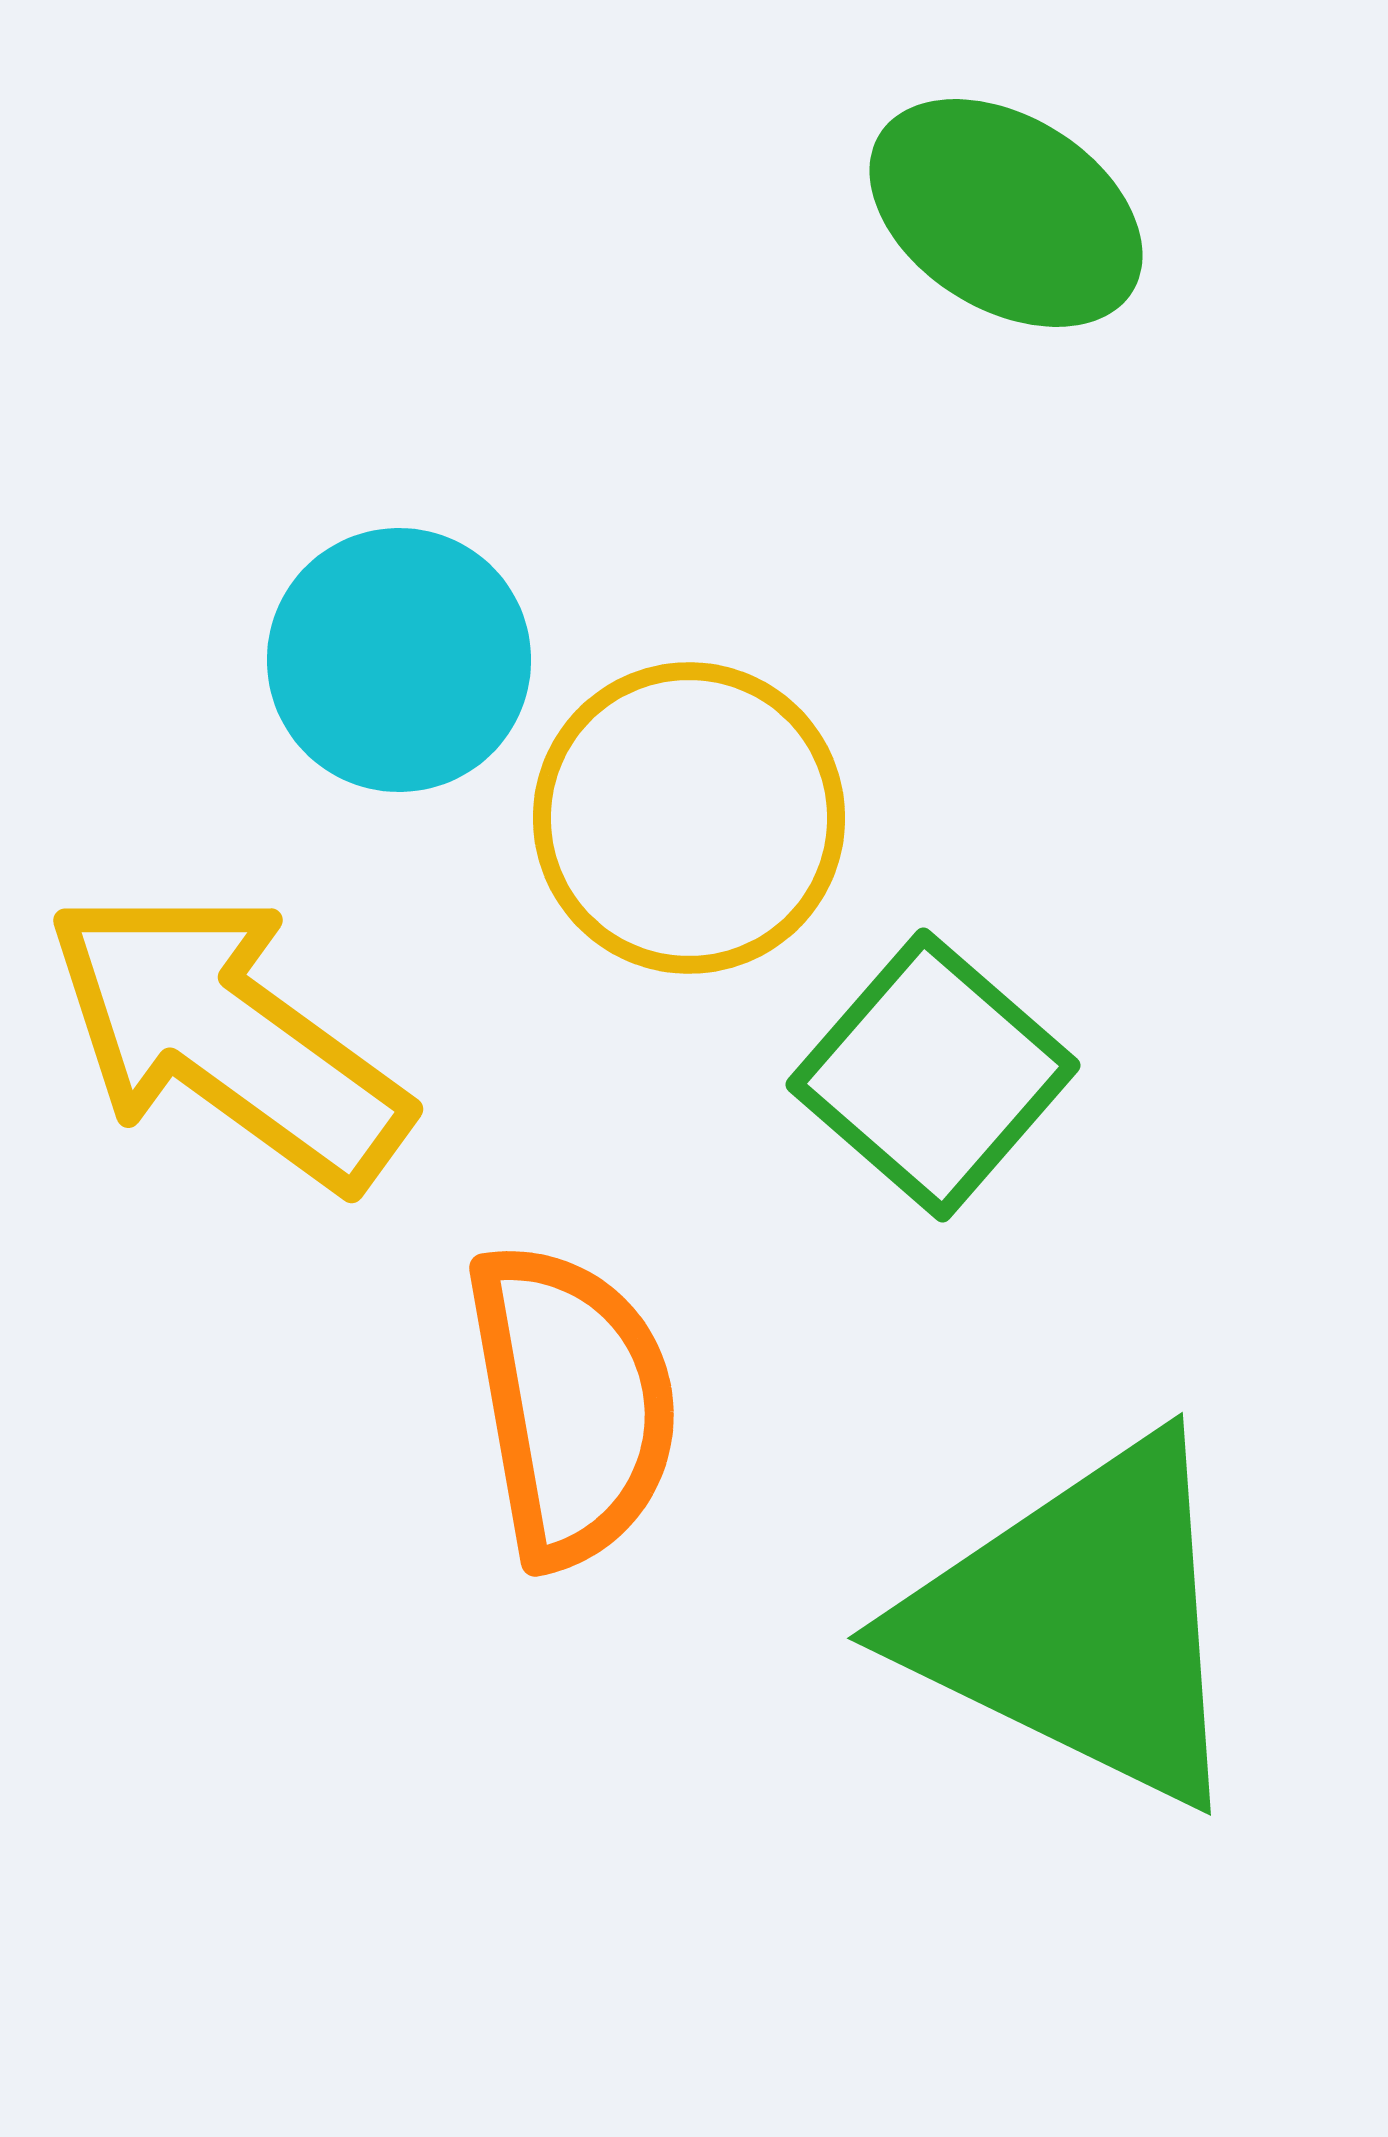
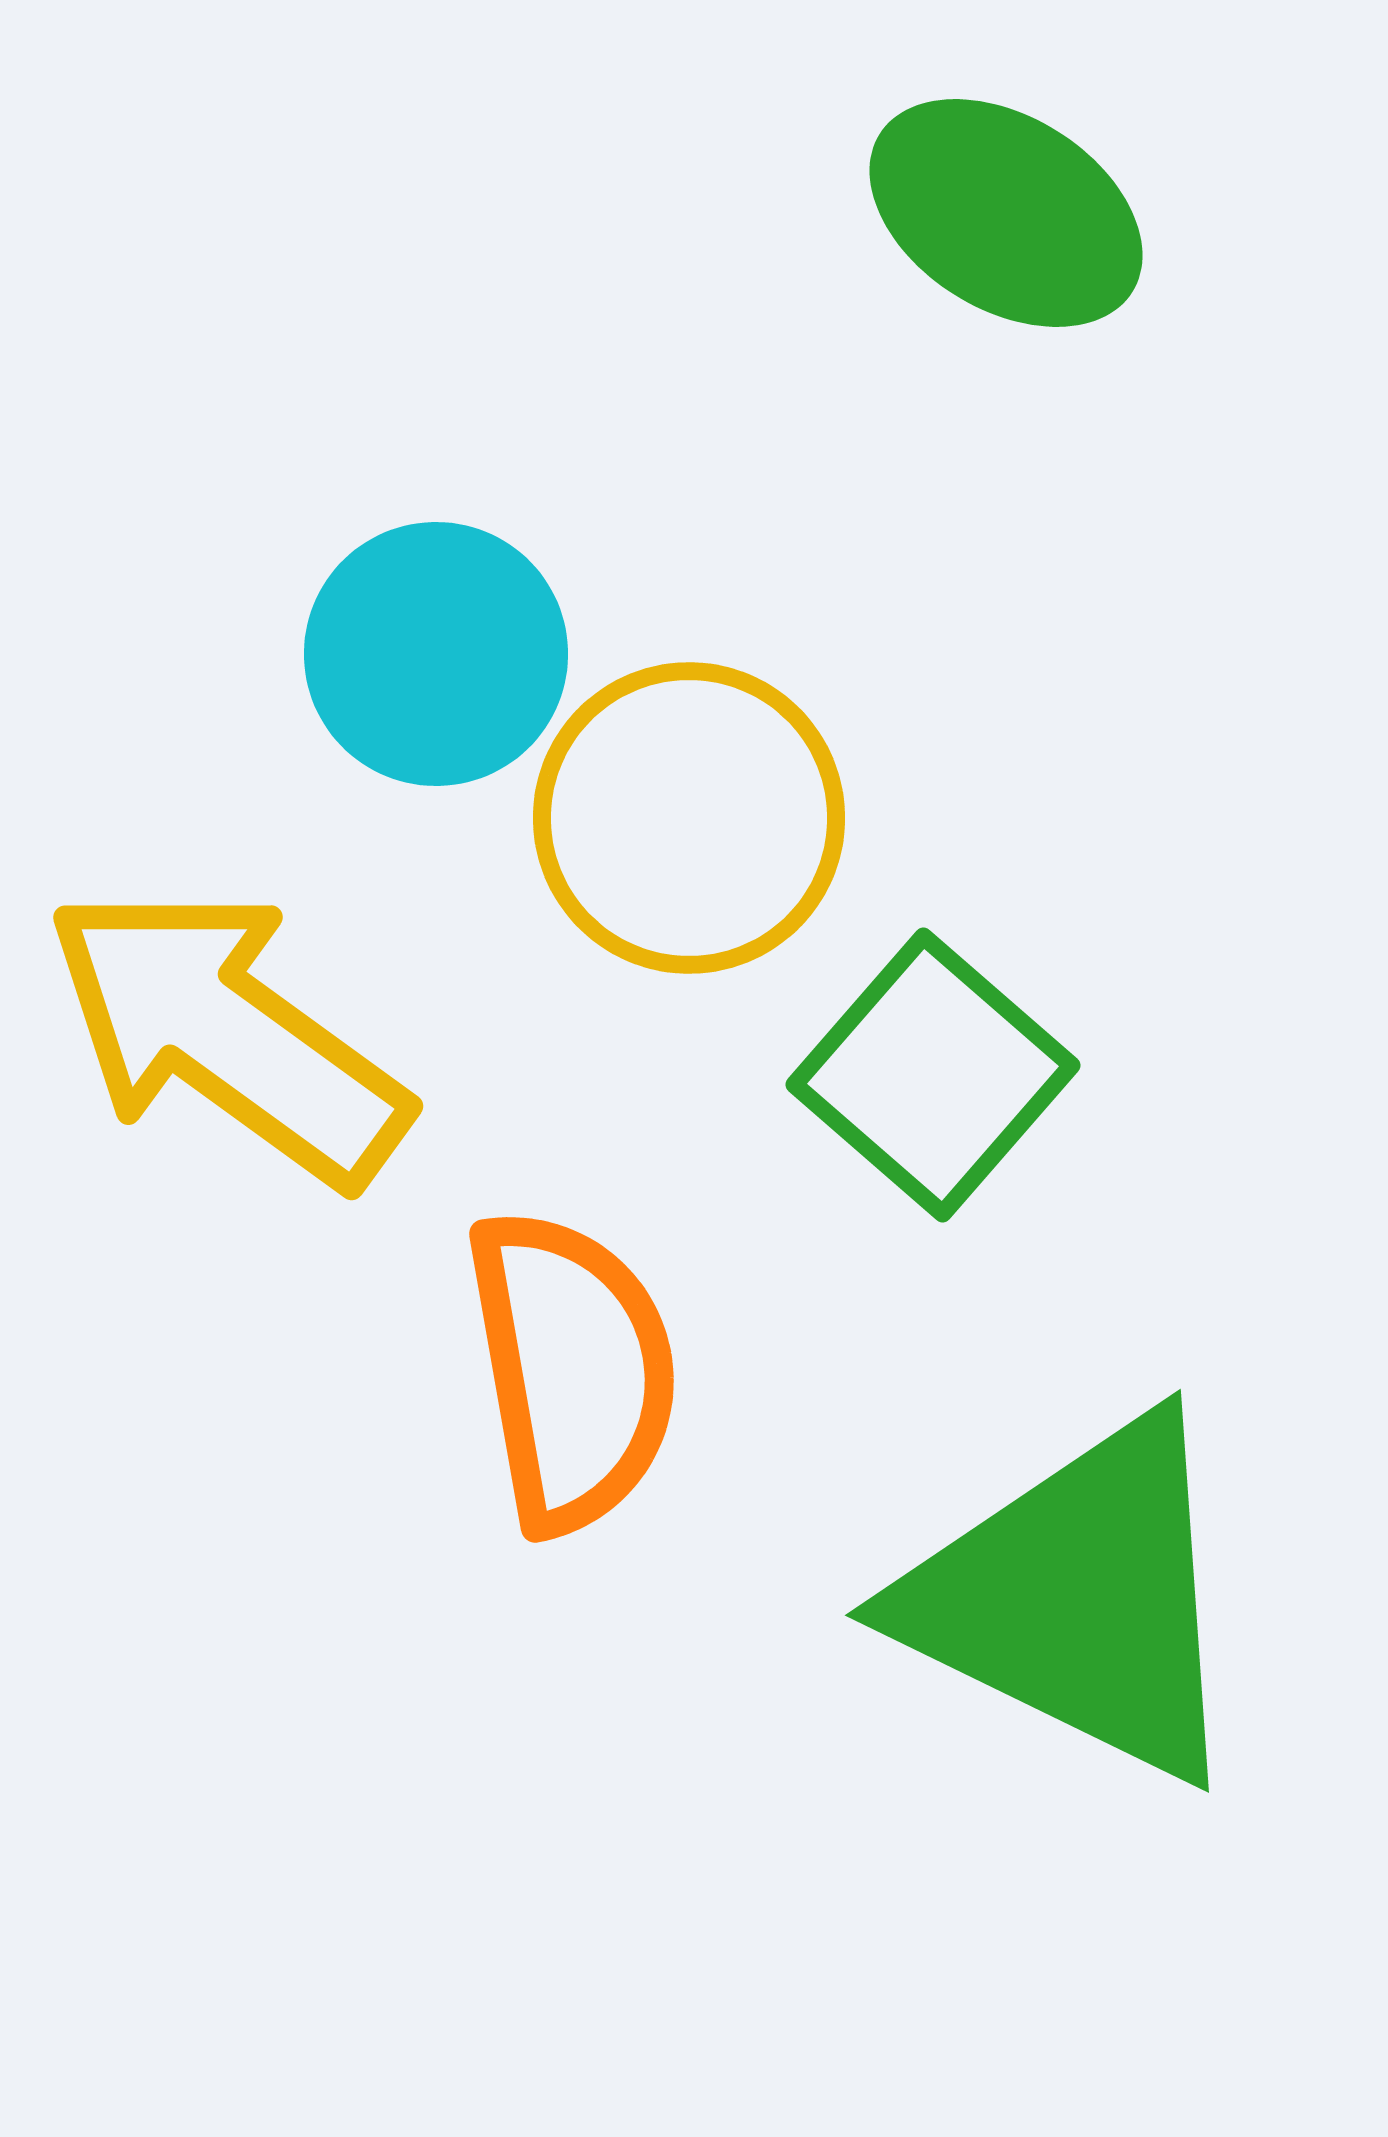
cyan circle: moved 37 px right, 6 px up
yellow arrow: moved 3 px up
orange semicircle: moved 34 px up
green triangle: moved 2 px left, 23 px up
